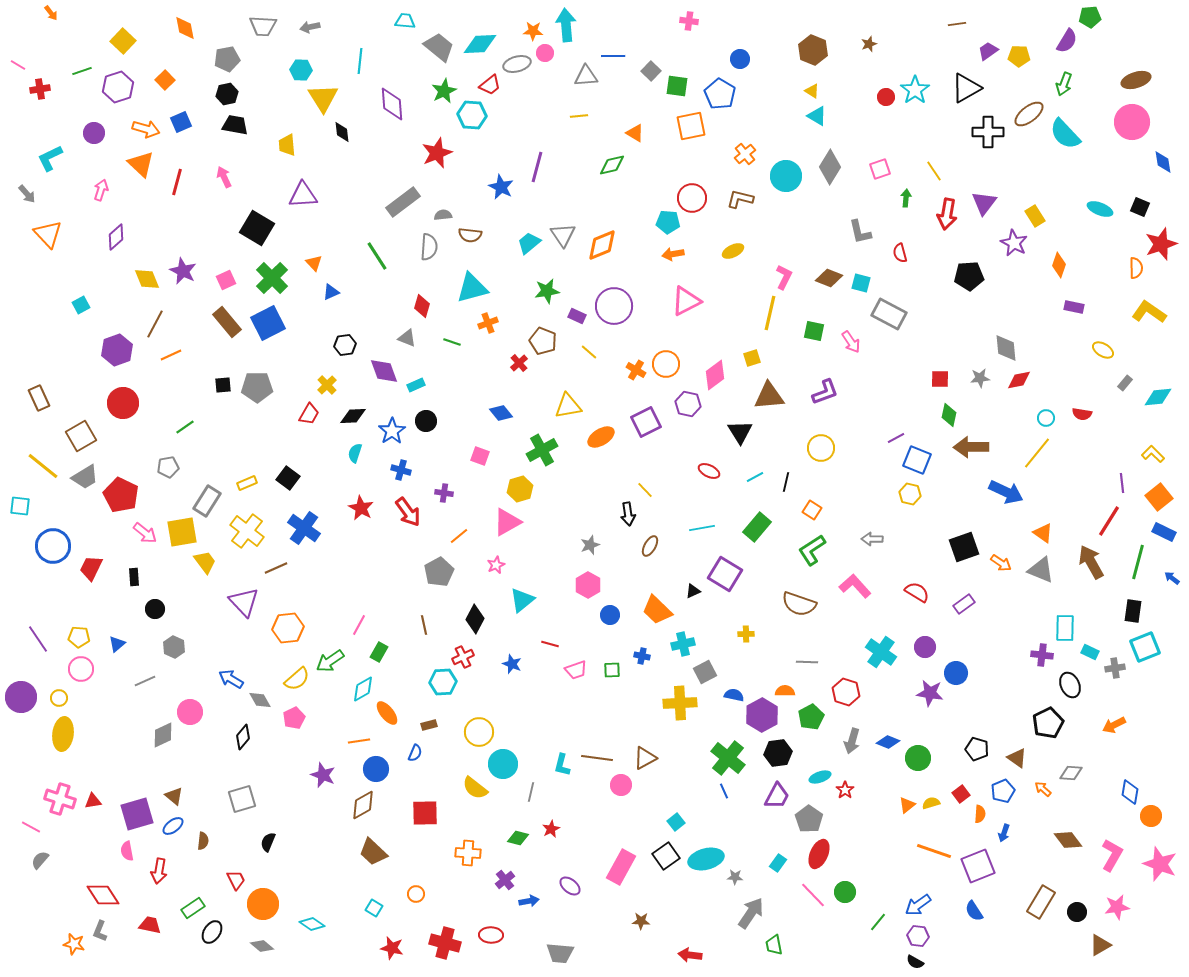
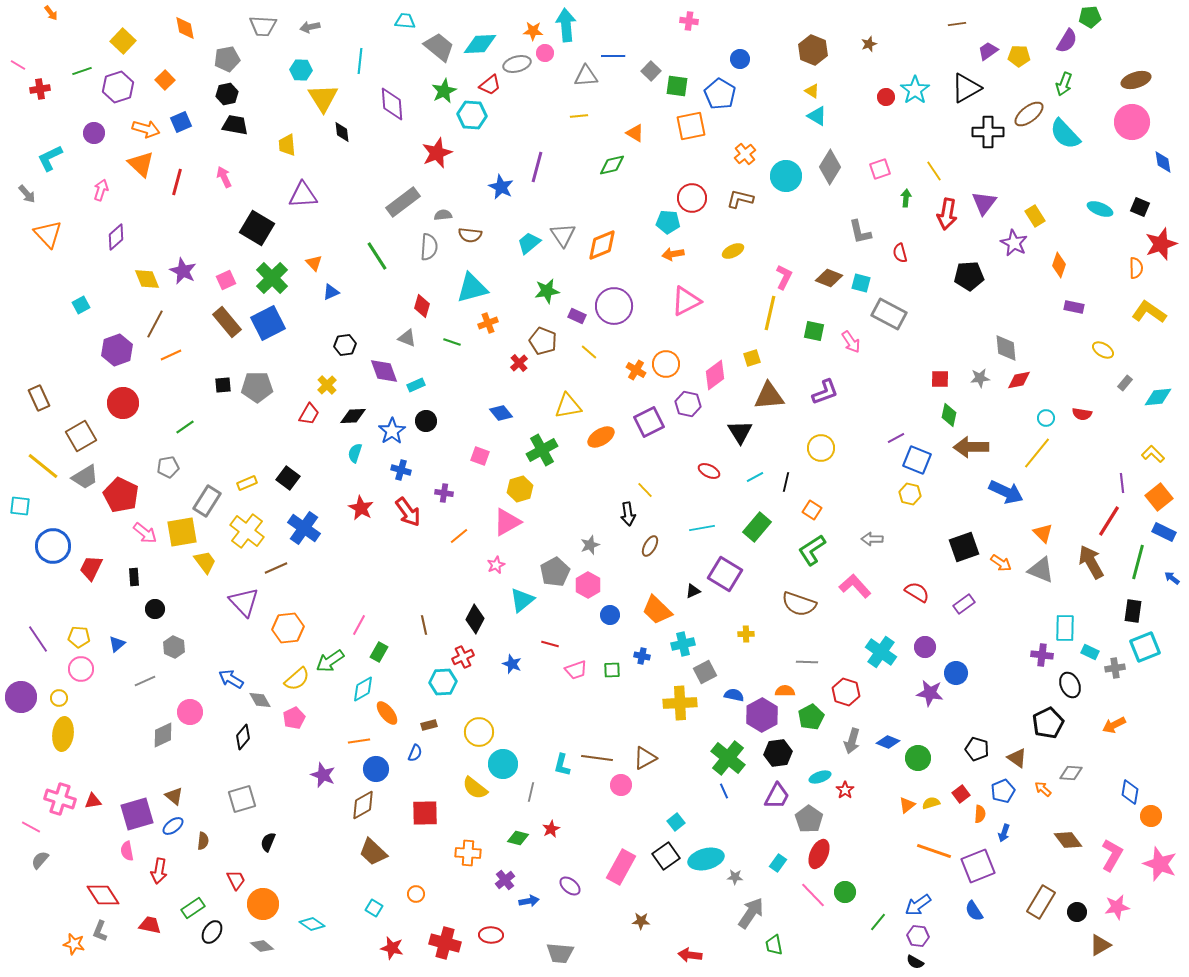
purple square at (646, 422): moved 3 px right
orange triangle at (1043, 533): rotated 10 degrees clockwise
gray pentagon at (439, 572): moved 116 px right
